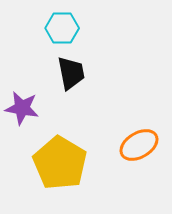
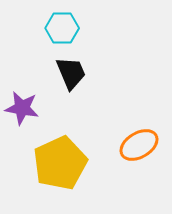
black trapezoid: rotated 12 degrees counterclockwise
yellow pentagon: rotated 16 degrees clockwise
